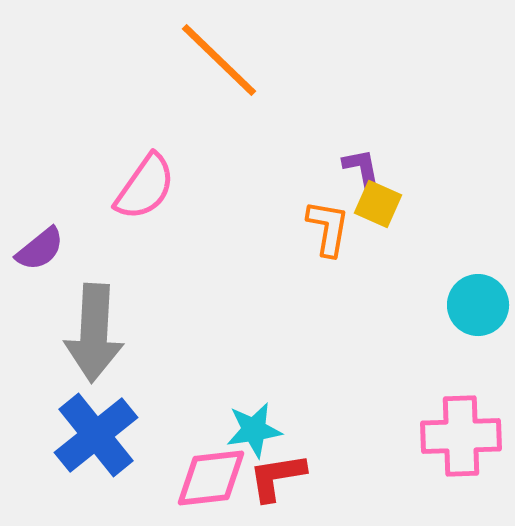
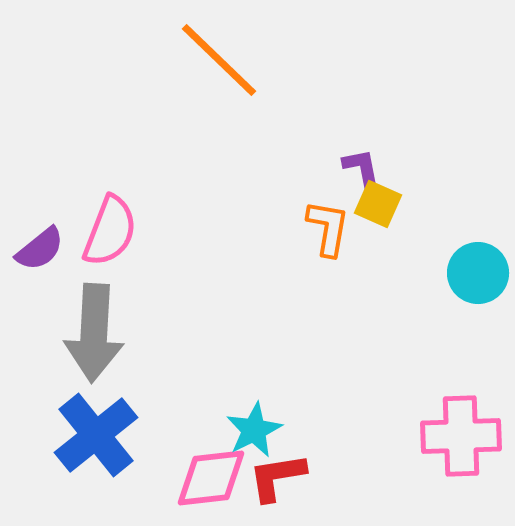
pink semicircle: moved 35 px left, 44 px down; rotated 14 degrees counterclockwise
cyan circle: moved 32 px up
cyan star: rotated 18 degrees counterclockwise
